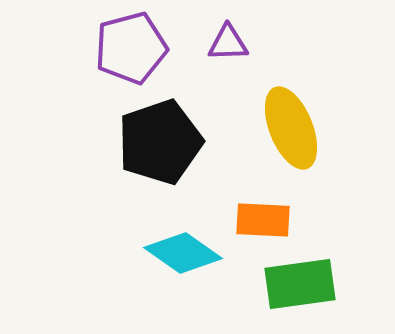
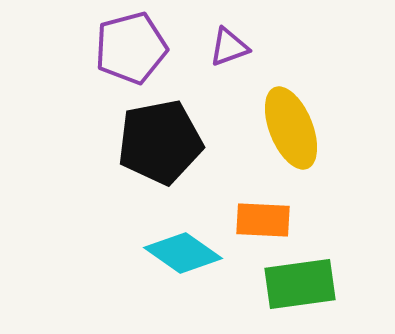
purple triangle: moved 1 px right, 4 px down; rotated 18 degrees counterclockwise
black pentagon: rotated 8 degrees clockwise
